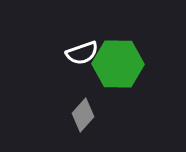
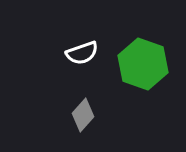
green hexagon: moved 25 px right; rotated 18 degrees clockwise
